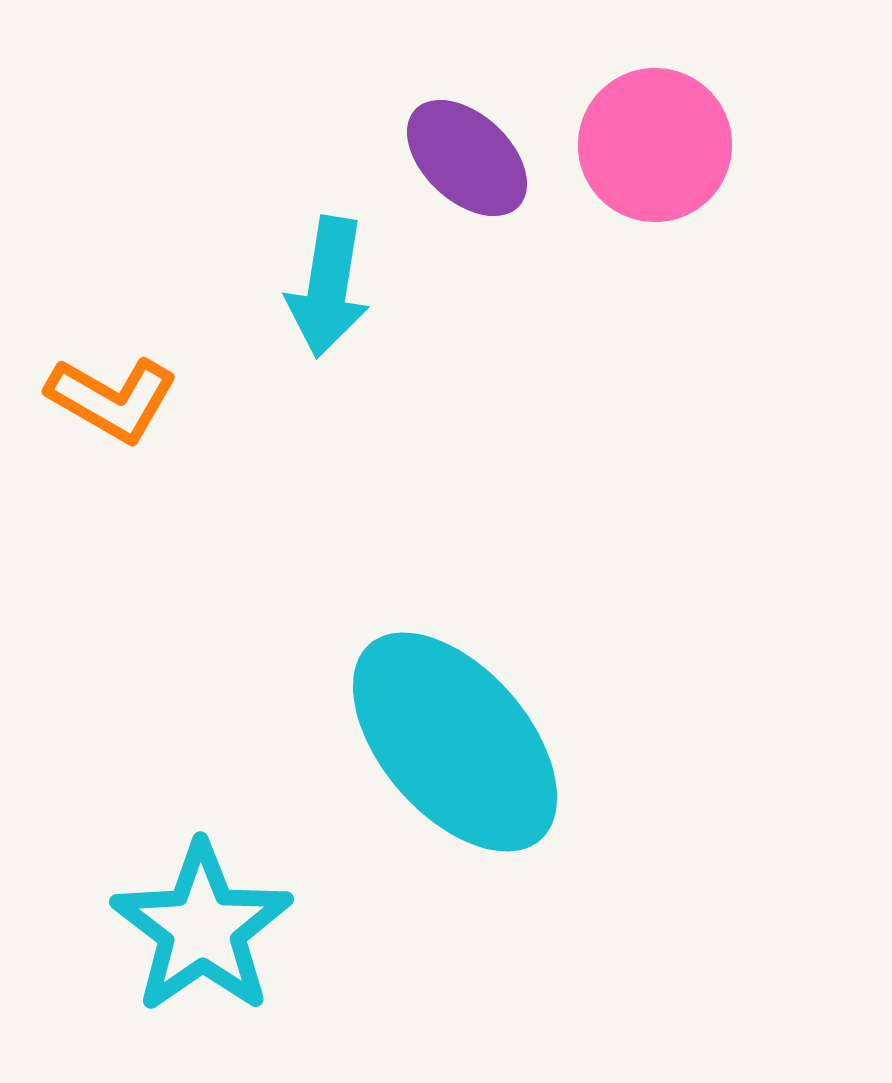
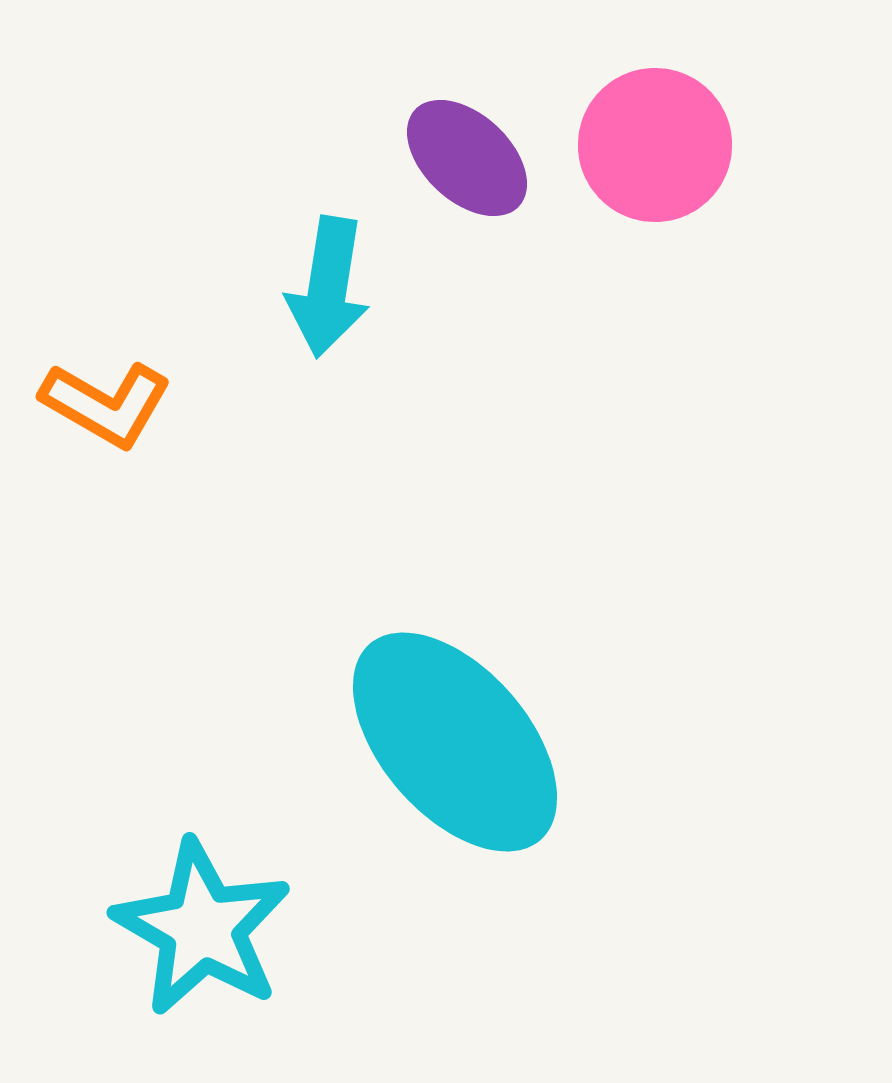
orange L-shape: moved 6 px left, 5 px down
cyan star: rotated 7 degrees counterclockwise
